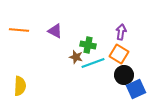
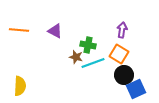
purple arrow: moved 1 px right, 2 px up
